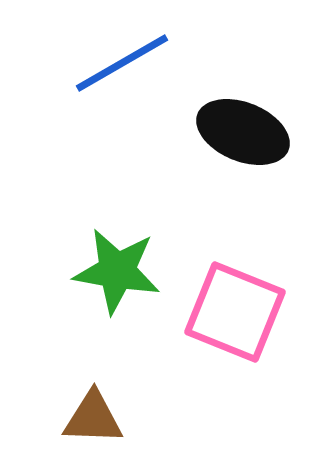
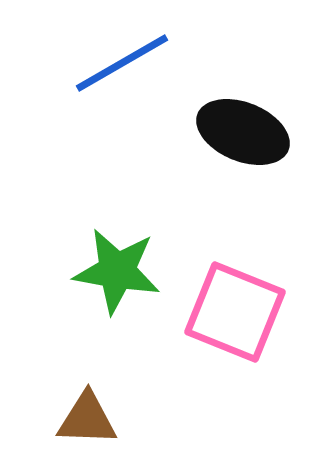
brown triangle: moved 6 px left, 1 px down
